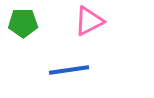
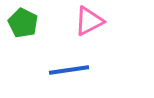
green pentagon: rotated 28 degrees clockwise
